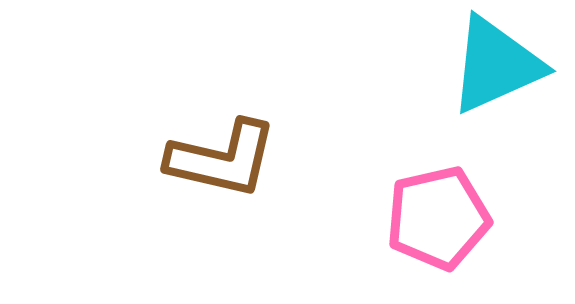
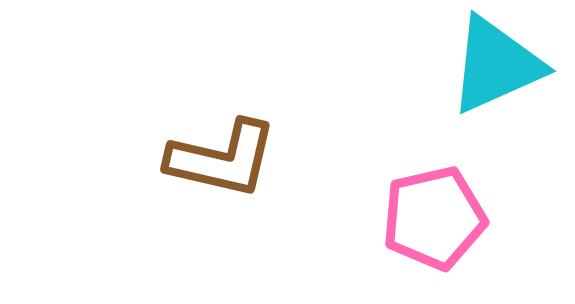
pink pentagon: moved 4 px left
